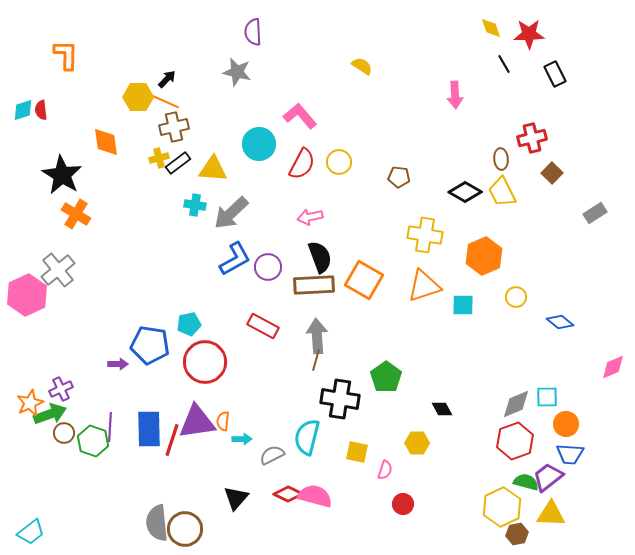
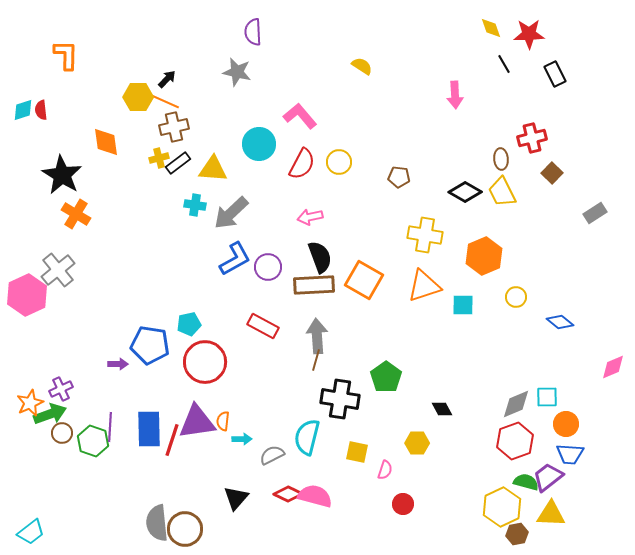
brown circle at (64, 433): moved 2 px left
